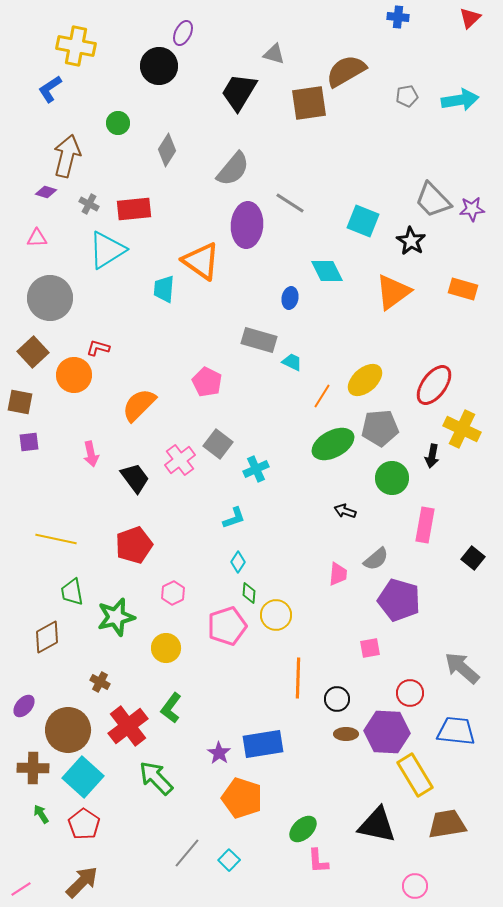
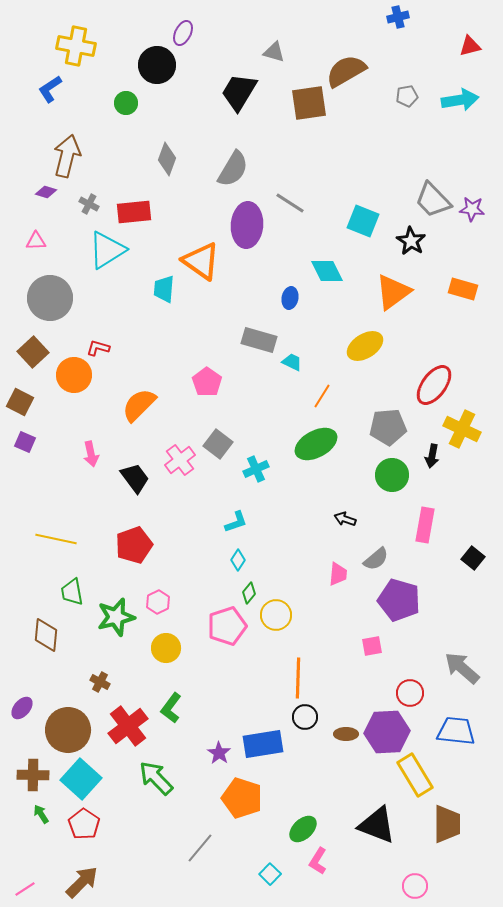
blue cross at (398, 17): rotated 20 degrees counterclockwise
red triangle at (470, 18): moved 28 px down; rotated 30 degrees clockwise
gray triangle at (274, 54): moved 2 px up
black circle at (159, 66): moved 2 px left, 1 px up
green circle at (118, 123): moved 8 px right, 20 px up
gray diamond at (167, 150): moved 9 px down; rotated 12 degrees counterclockwise
gray semicircle at (233, 169): rotated 9 degrees counterclockwise
red rectangle at (134, 209): moved 3 px down
purple star at (472, 209): rotated 10 degrees clockwise
pink triangle at (37, 238): moved 1 px left, 3 px down
yellow ellipse at (365, 380): moved 34 px up; rotated 9 degrees clockwise
pink pentagon at (207, 382): rotated 8 degrees clockwise
brown square at (20, 402): rotated 16 degrees clockwise
gray pentagon at (380, 428): moved 8 px right, 1 px up
purple square at (29, 442): moved 4 px left; rotated 30 degrees clockwise
green ellipse at (333, 444): moved 17 px left
green circle at (392, 478): moved 3 px up
black arrow at (345, 511): moved 8 px down
cyan L-shape at (234, 518): moved 2 px right, 4 px down
cyan diamond at (238, 562): moved 2 px up
pink hexagon at (173, 593): moved 15 px left, 9 px down
green diamond at (249, 593): rotated 35 degrees clockwise
brown diamond at (47, 637): moved 1 px left, 2 px up; rotated 56 degrees counterclockwise
pink square at (370, 648): moved 2 px right, 2 px up
black circle at (337, 699): moved 32 px left, 18 px down
purple ellipse at (24, 706): moved 2 px left, 2 px down
purple hexagon at (387, 732): rotated 6 degrees counterclockwise
brown cross at (33, 768): moved 7 px down
cyan square at (83, 777): moved 2 px left, 2 px down
brown trapezoid at (447, 824): rotated 99 degrees clockwise
black triangle at (377, 825): rotated 9 degrees clockwise
gray line at (187, 853): moved 13 px right, 5 px up
cyan square at (229, 860): moved 41 px right, 14 px down
pink L-shape at (318, 861): rotated 36 degrees clockwise
pink line at (21, 889): moved 4 px right
